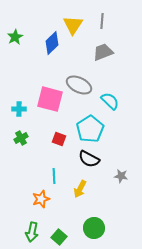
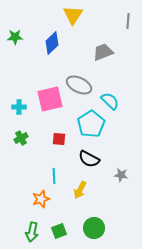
gray line: moved 26 px right
yellow triangle: moved 10 px up
green star: rotated 28 degrees clockwise
pink square: rotated 28 degrees counterclockwise
cyan cross: moved 2 px up
cyan pentagon: moved 1 px right, 5 px up
red square: rotated 16 degrees counterclockwise
gray star: moved 1 px up
yellow arrow: moved 1 px down
green square: moved 6 px up; rotated 28 degrees clockwise
